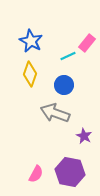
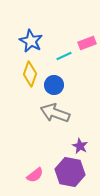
pink rectangle: rotated 30 degrees clockwise
cyan line: moved 4 px left
blue circle: moved 10 px left
purple star: moved 4 px left, 10 px down
pink semicircle: moved 1 px left, 1 px down; rotated 24 degrees clockwise
